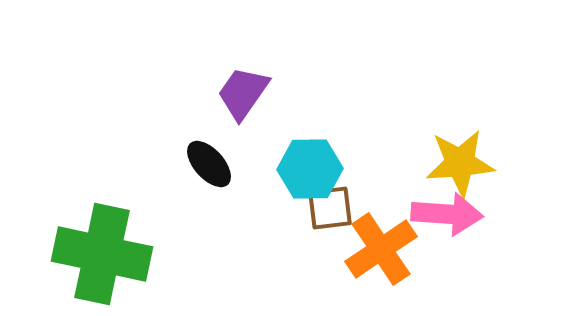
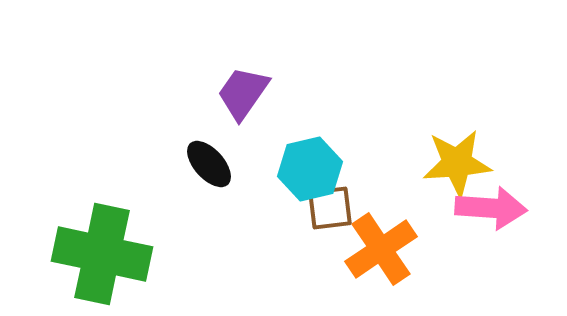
yellow star: moved 3 px left
cyan hexagon: rotated 12 degrees counterclockwise
pink arrow: moved 44 px right, 6 px up
